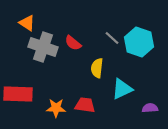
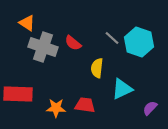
purple semicircle: rotated 42 degrees counterclockwise
